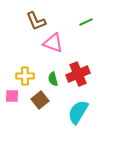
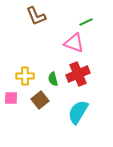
brown L-shape: moved 5 px up
pink triangle: moved 21 px right
pink square: moved 1 px left, 2 px down
